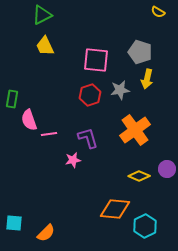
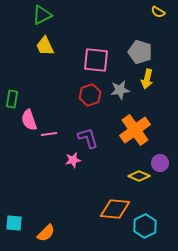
purple circle: moved 7 px left, 6 px up
